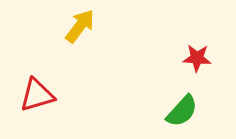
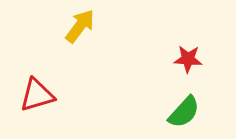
red star: moved 9 px left, 1 px down
green semicircle: moved 2 px right, 1 px down
